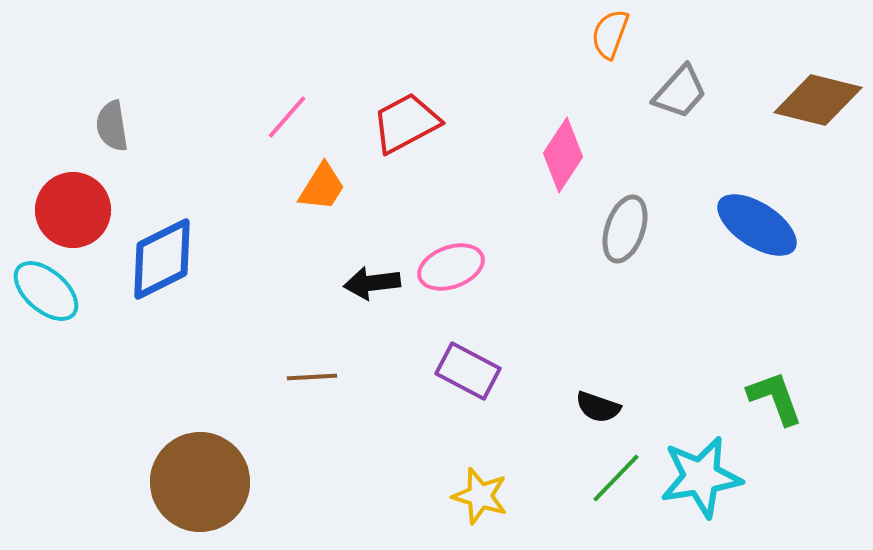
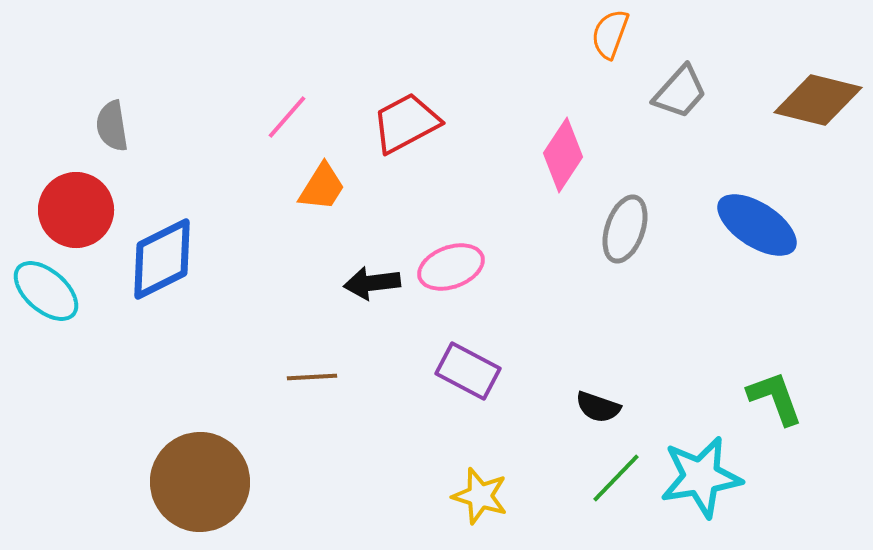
red circle: moved 3 px right
